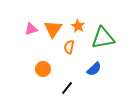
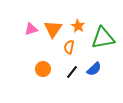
black line: moved 5 px right, 16 px up
